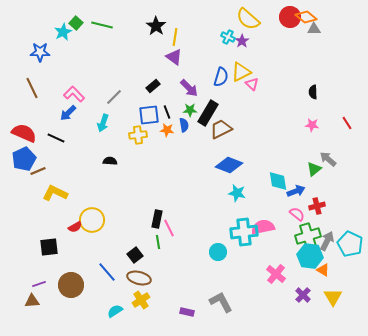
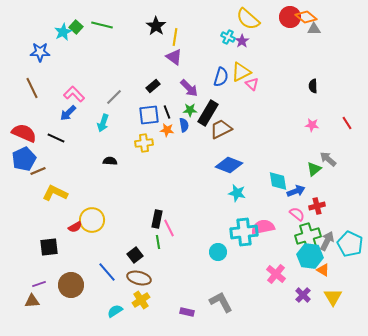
green square at (76, 23): moved 4 px down
black semicircle at (313, 92): moved 6 px up
yellow cross at (138, 135): moved 6 px right, 8 px down
